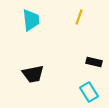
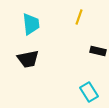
cyan trapezoid: moved 4 px down
black rectangle: moved 4 px right, 11 px up
black trapezoid: moved 5 px left, 15 px up
